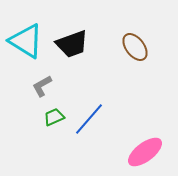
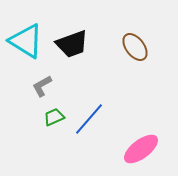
pink ellipse: moved 4 px left, 3 px up
